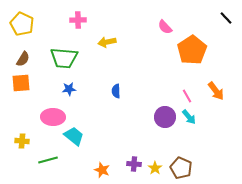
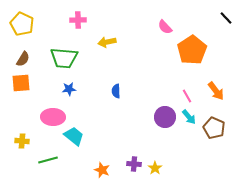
brown pentagon: moved 33 px right, 40 px up
